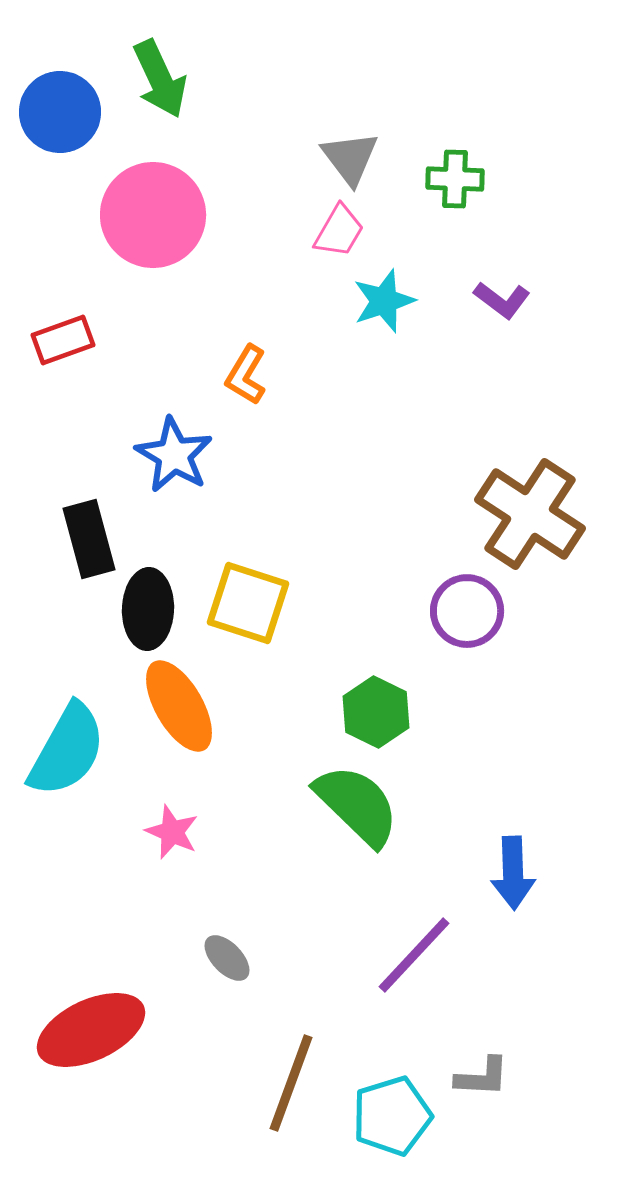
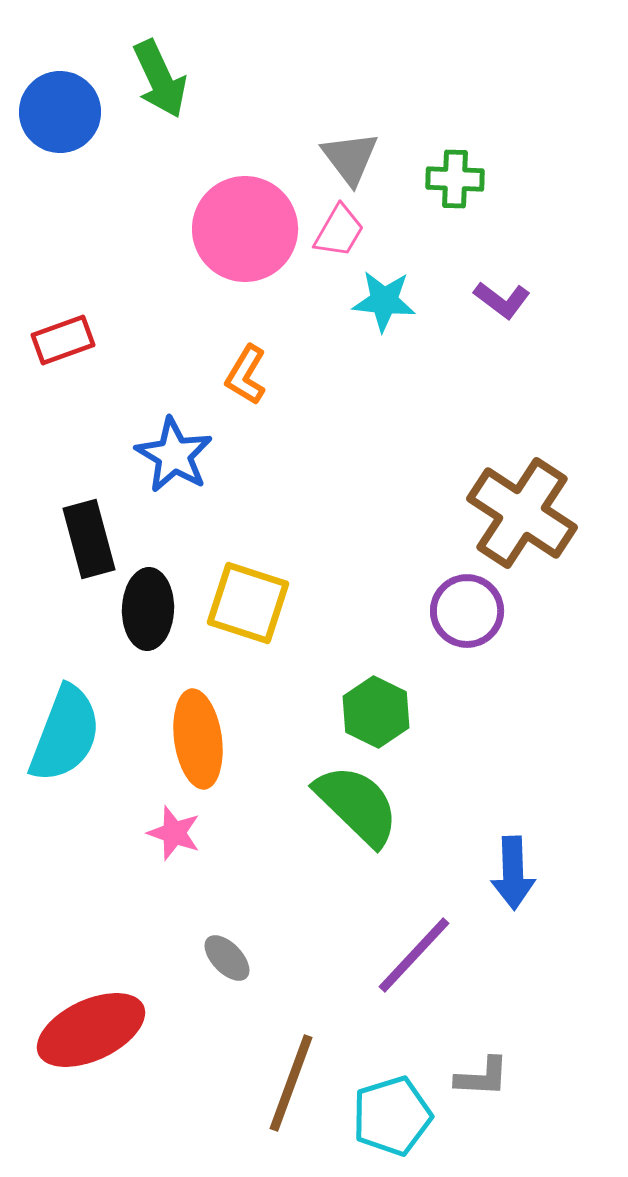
pink circle: moved 92 px right, 14 px down
cyan star: rotated 24 degrees clockwise
brown cross: moved 8 px left, 1 px up
orange ellipse: moved 19 px right, 33 px down; rotated 22 degrees clockwise
cyan semicircle: moved 2 px left, 16 px up; rotated 8 degrees counterclockwise
pink star: moved 2 px right, 1 px down; rotated 4 degrees counterclockwise
